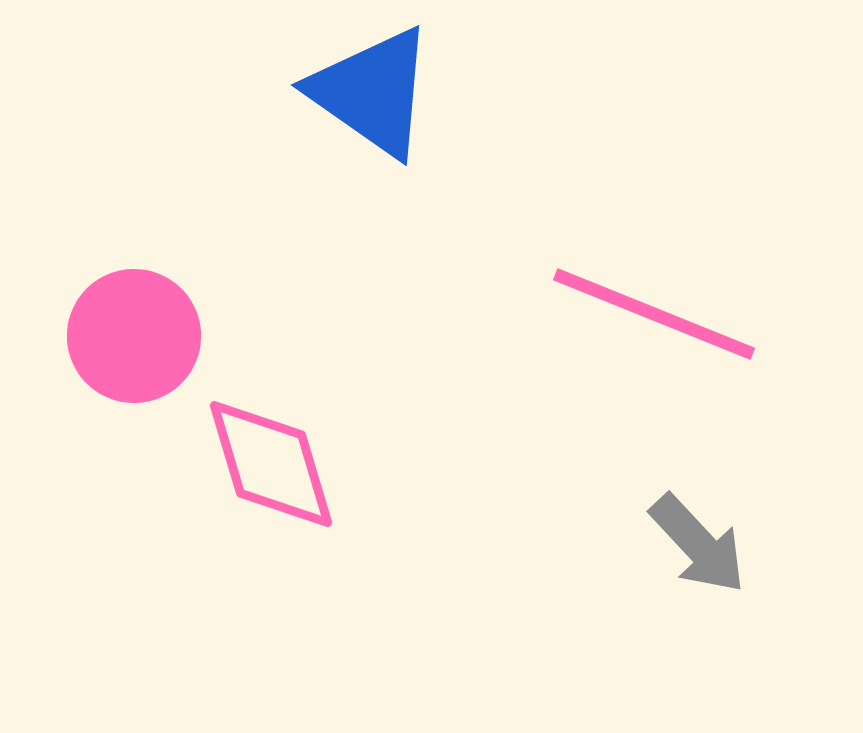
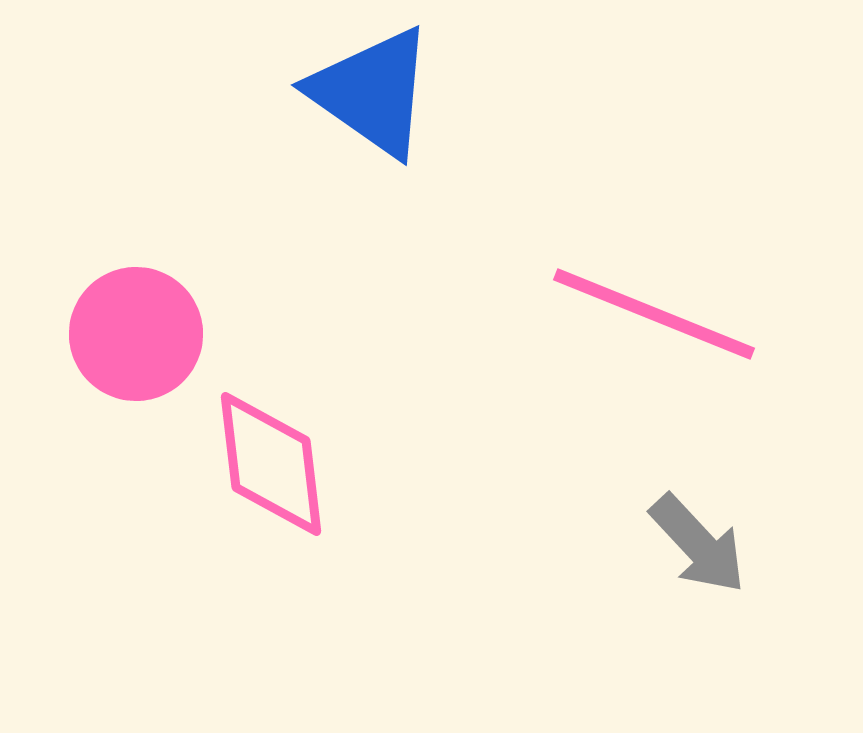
pink circle: moved 2 px right, 2 px up
pink diamond: rotated 10 degrees clockwise
